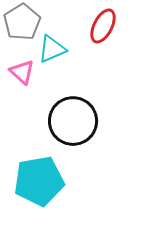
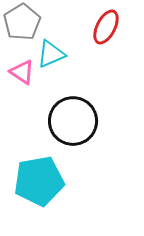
red ellipse: moved 3 px right, 1 px down
cyan triangle: moved 1 px left, 5 px down
pink triangle: rotated 8 degrees counterclockwise
